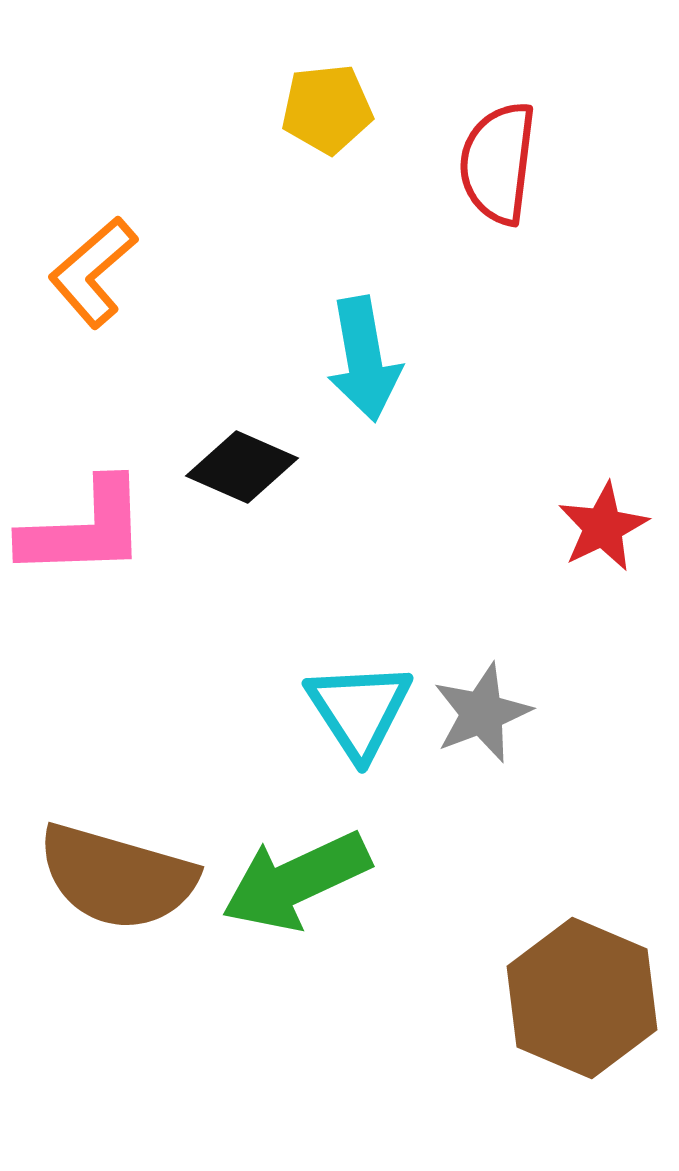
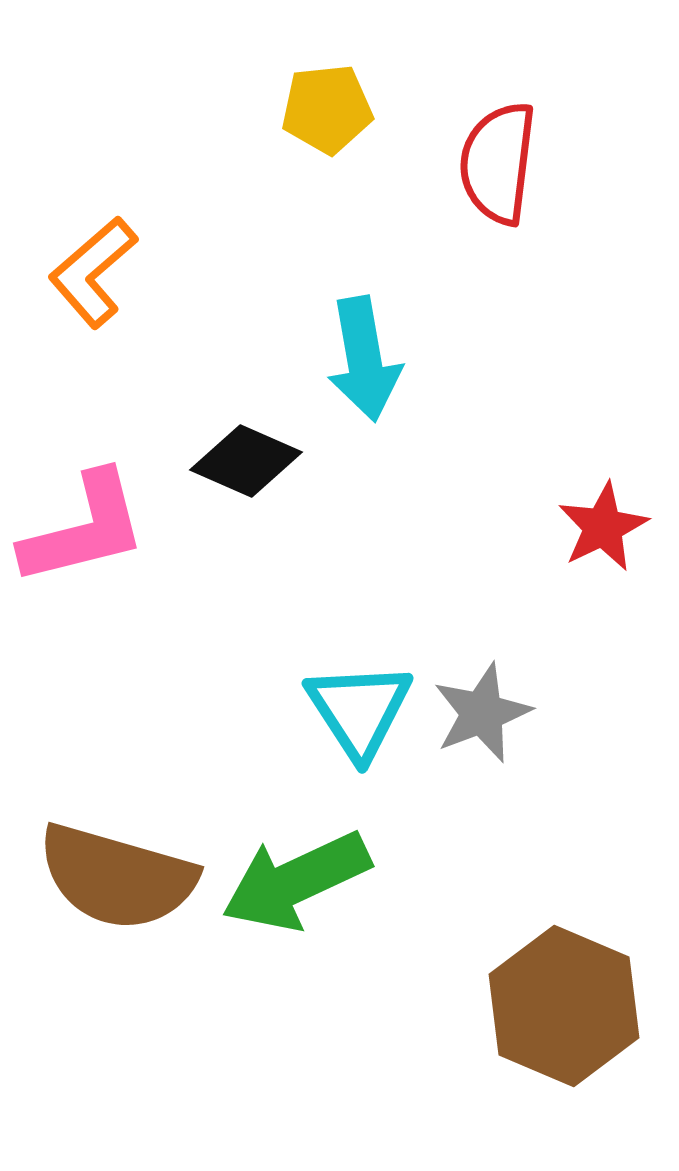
black diamond: moved 4 px right, 6 px up
pink L-shape: rotated 12 degrees counterclockwise
brown hexagon: moved 18 px left, 8 px down
